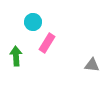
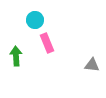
cyan circle: moved 2 px right, 2 px up
pink rectangle: rotated 54 degrees counterclockwise
